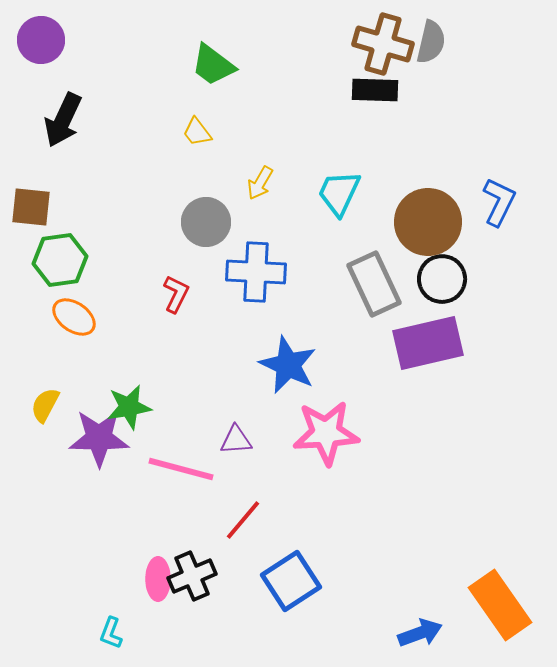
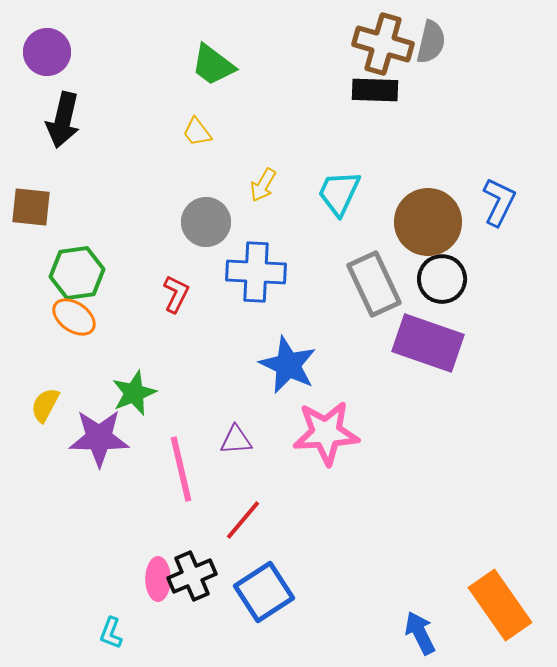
purple circle: moved 6 px right, 12 px down
black arrow: rotated 12 degrees counterclockwise
yellow arrow: moved 3 px right, 2 px down
green hexagon: moved 17 px right, 13 px down
purple rectangle: rotated 32 degrees clockwise
green star: moved 5 px right, 14 px up; rotated 12 degrees counterclockwise
pink line: rotated 62 degrees clockwise
blue square: moved 27 px left, 11 px down
blue arrow: rotated 96 degrees counterclockwise
